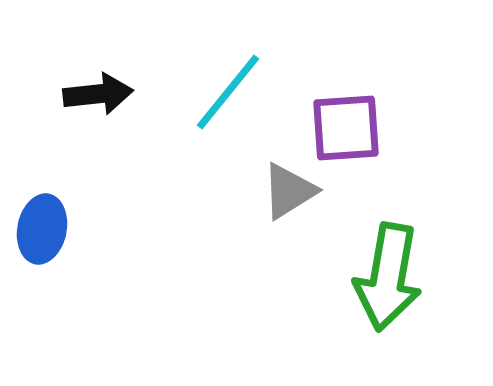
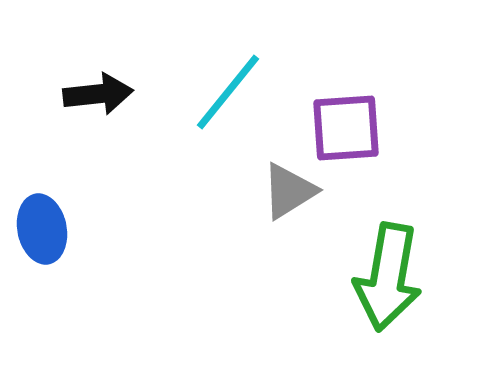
blue ellipse: rotated 22 degrees counterclockwise
